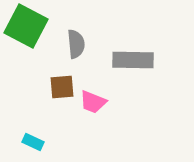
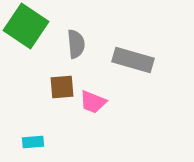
green square: rotated 6 degrees clockwise
gray rectangle: rotated 15 degrees clockwise
cyan rectangle: rotated 30 degrees counterclockwise
